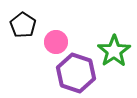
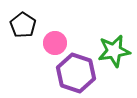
pink circle: moved 1 px left, 1 px down
green star: rotated 24 degrees clockwise
